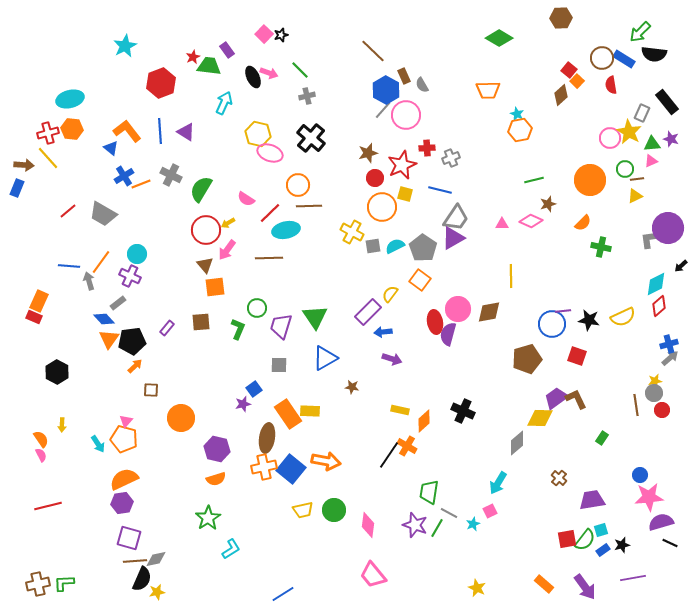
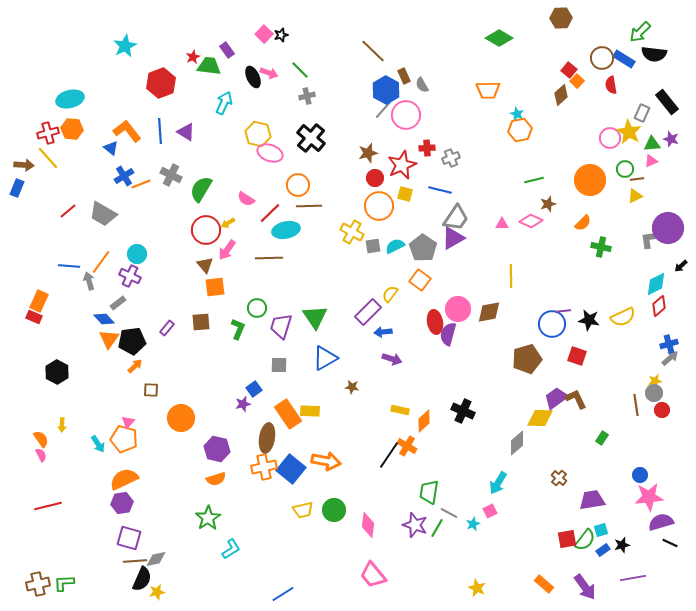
orange circle at (382, 207): moved 3 px left, 1 px up
pink triangle at (126, 421): moved 2 px right, 1 px down
